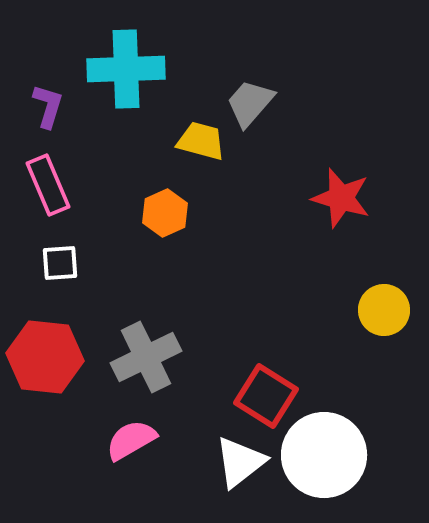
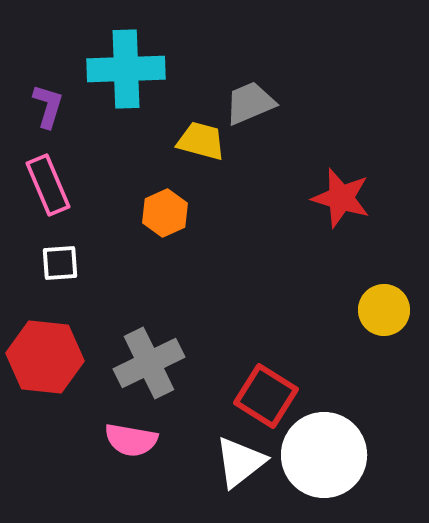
gray trapezoid: rotated 26 degrees clockwise
gray cross: moved 3 px right, 6 px down
pink semicircle: rotated 140 degrees counterclockwise
